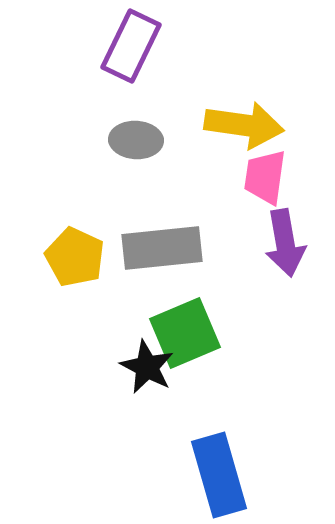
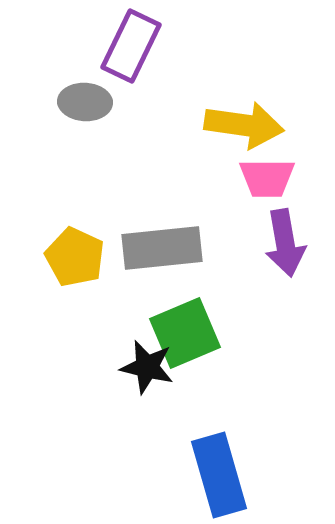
gray ellipse: moved 51 px left, 38 px up
pink trapezoid: moved 2 px right, 1 px down; rotated 98 degrees counterclockwise
black star: rotated 14 degrees counterclockwise
